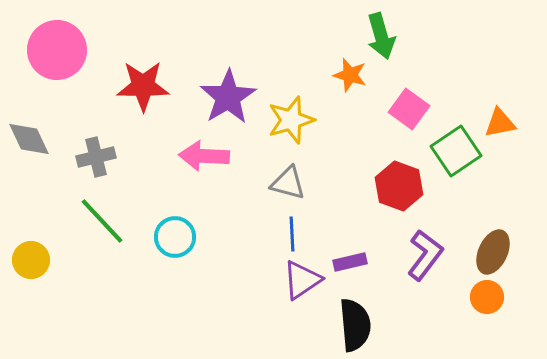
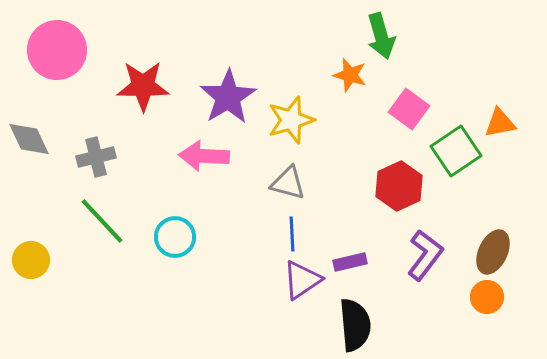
red hexagon: rotated 15 degrees clockwise
